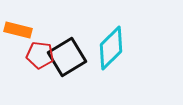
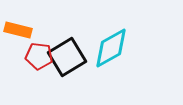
cyan diamond: rotated 15 degrees clockwise
red pentagon: moved 1 px left, 1 px down
